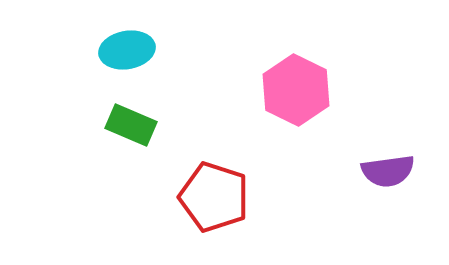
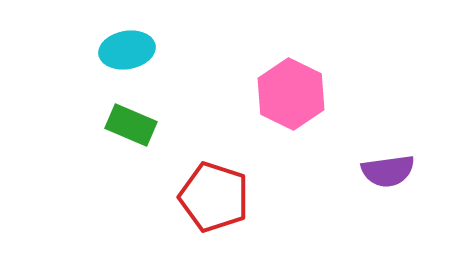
pink hexagon: moved 5 px left, 4 px down
